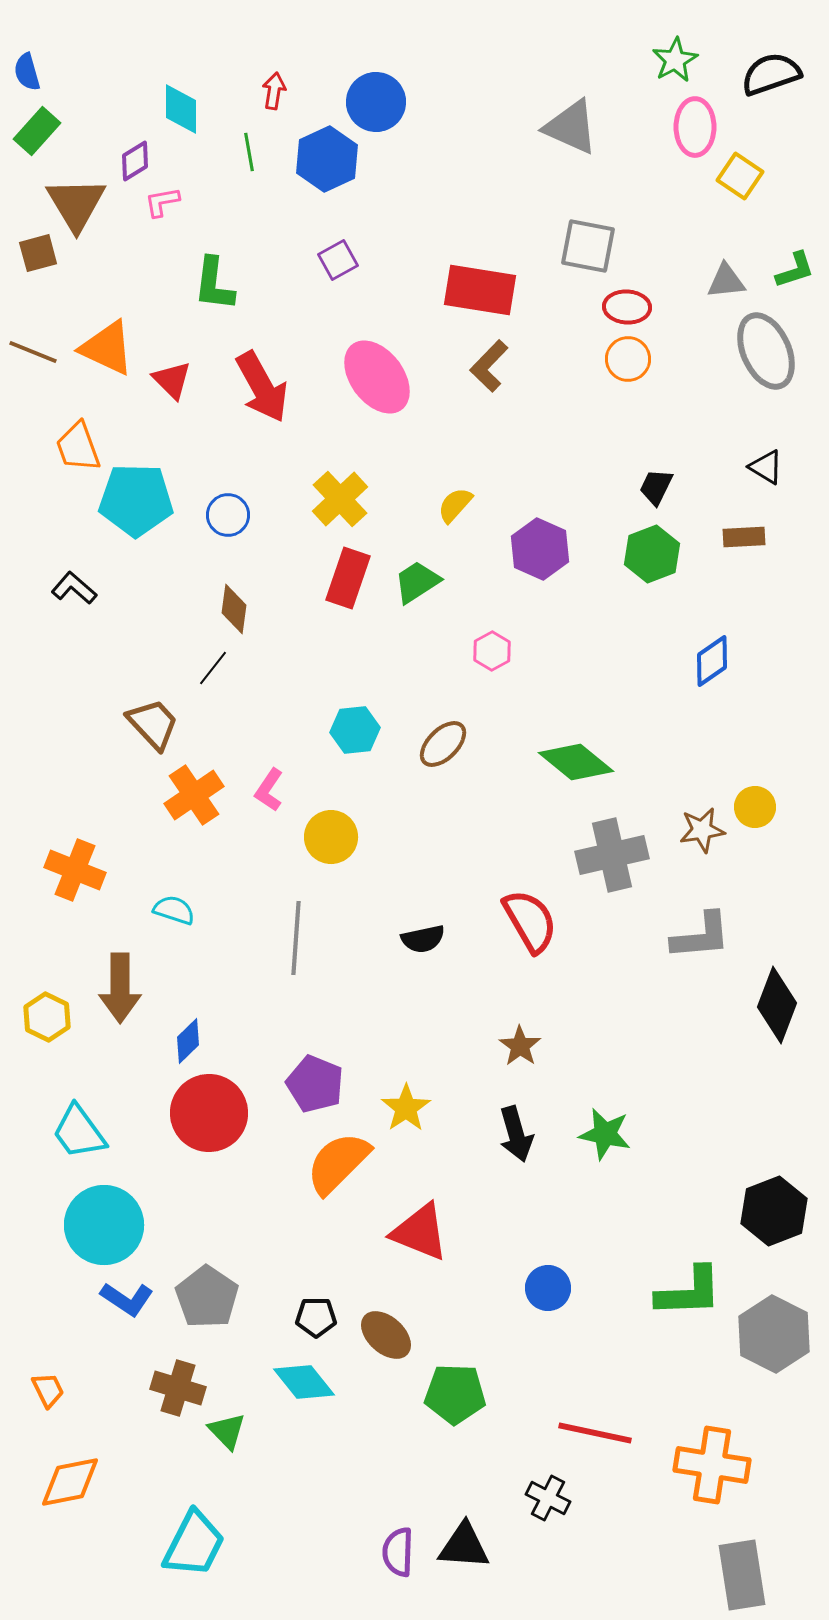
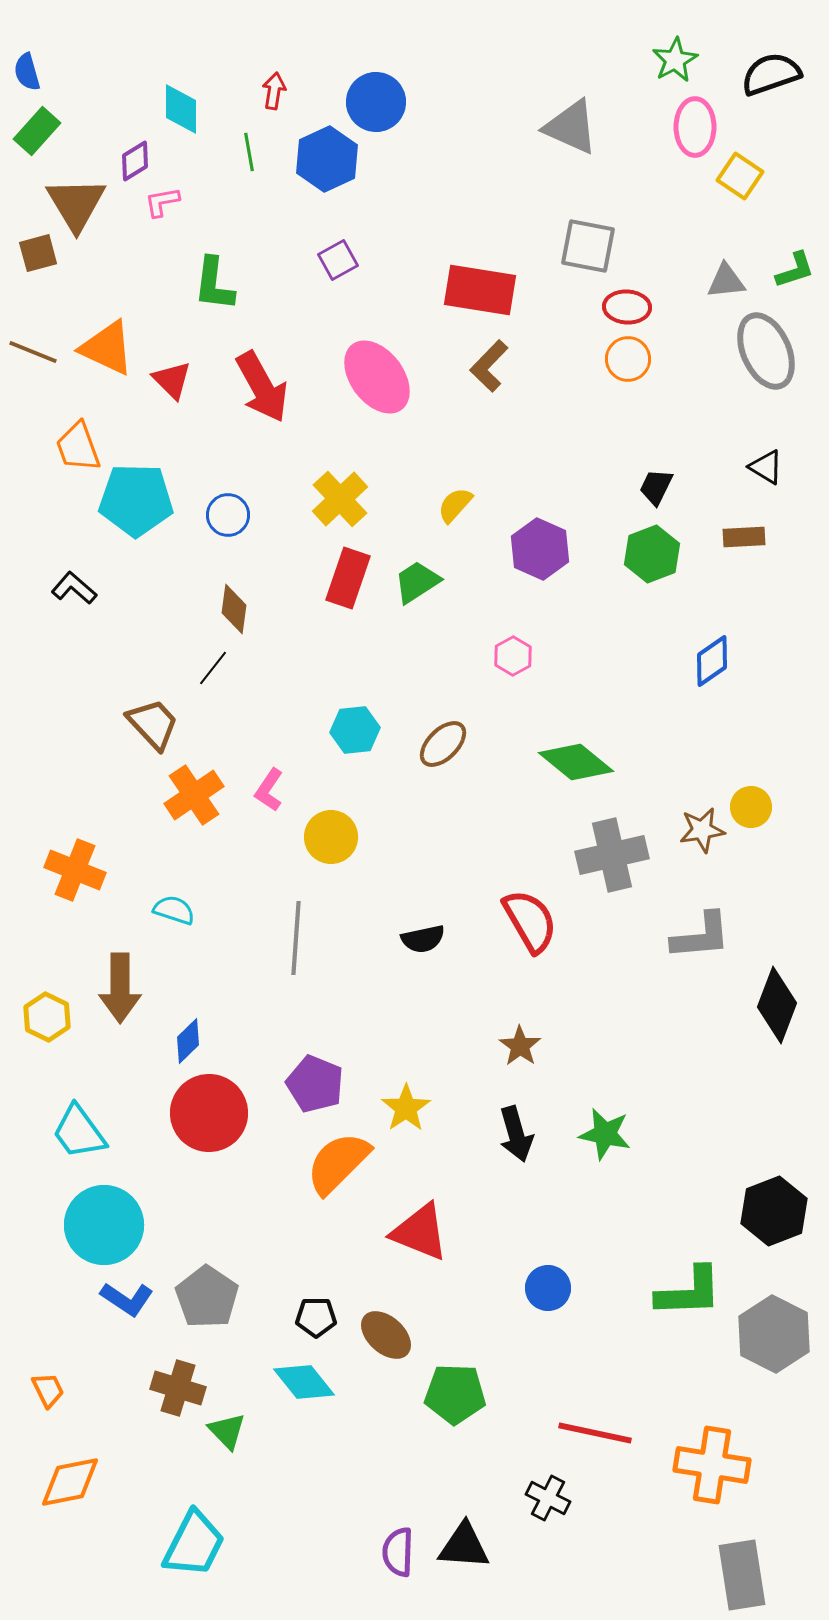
pink hexagon at (492, 651): moved 21 px right, 5 px down
yellow circle at (755, 807): moved 4 px left
